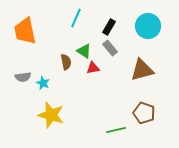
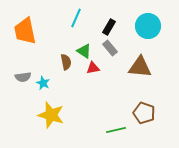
brown triangle: moved 2 px left, 3 px up; rotated 20 degrees clockwise
